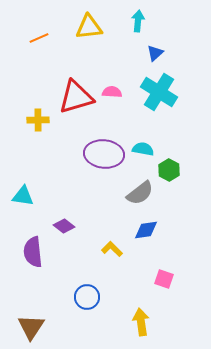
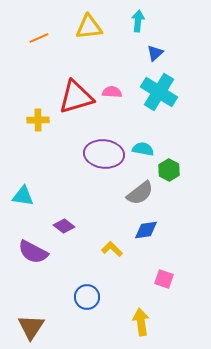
purple semicircle: rotated 56 degrees counterclockwise
